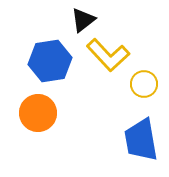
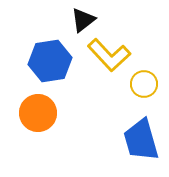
yellow L-shape: moved 1 px right
blue trapezoid: rotated 6 degrees counterclockwise
